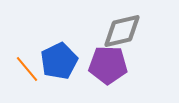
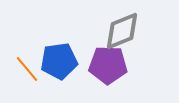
gray diamond: rotated 9 degrees counterclockwise
blue pentagon: rotated 18 degrees clockwise
